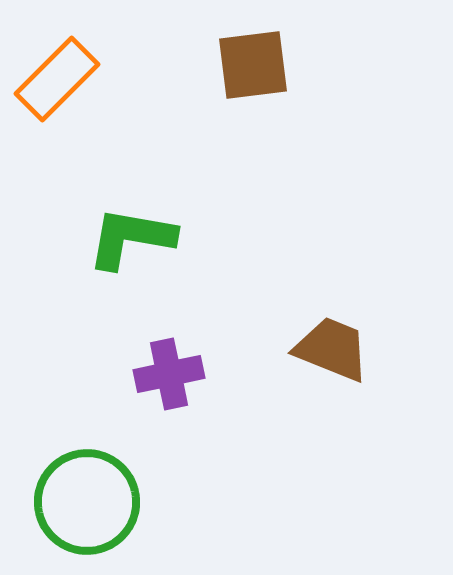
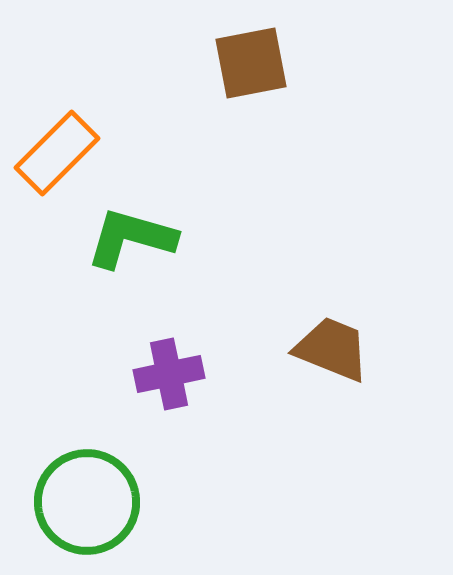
brown square: moved 2 px left, 2 px up; rotated 4 degrees counterclockwise
orange rectangle: moved 74 px down
green L-shape: rotated 6 degrees clockwise
